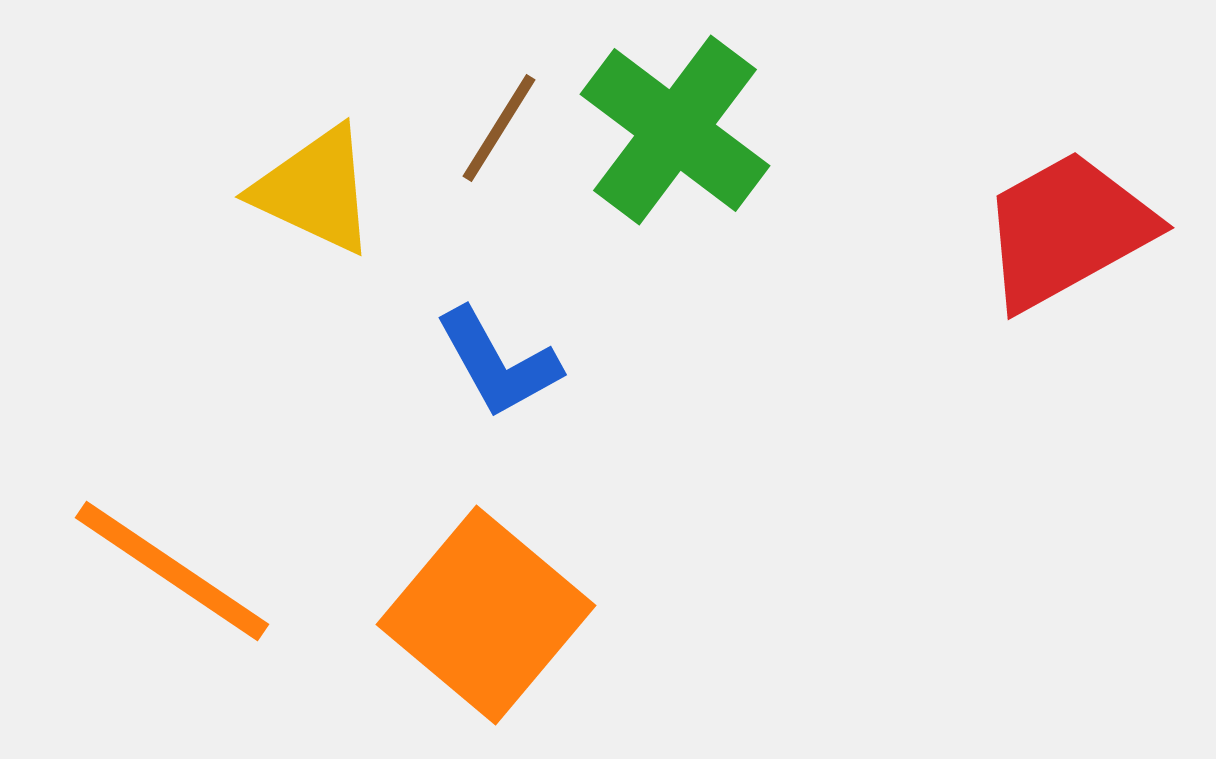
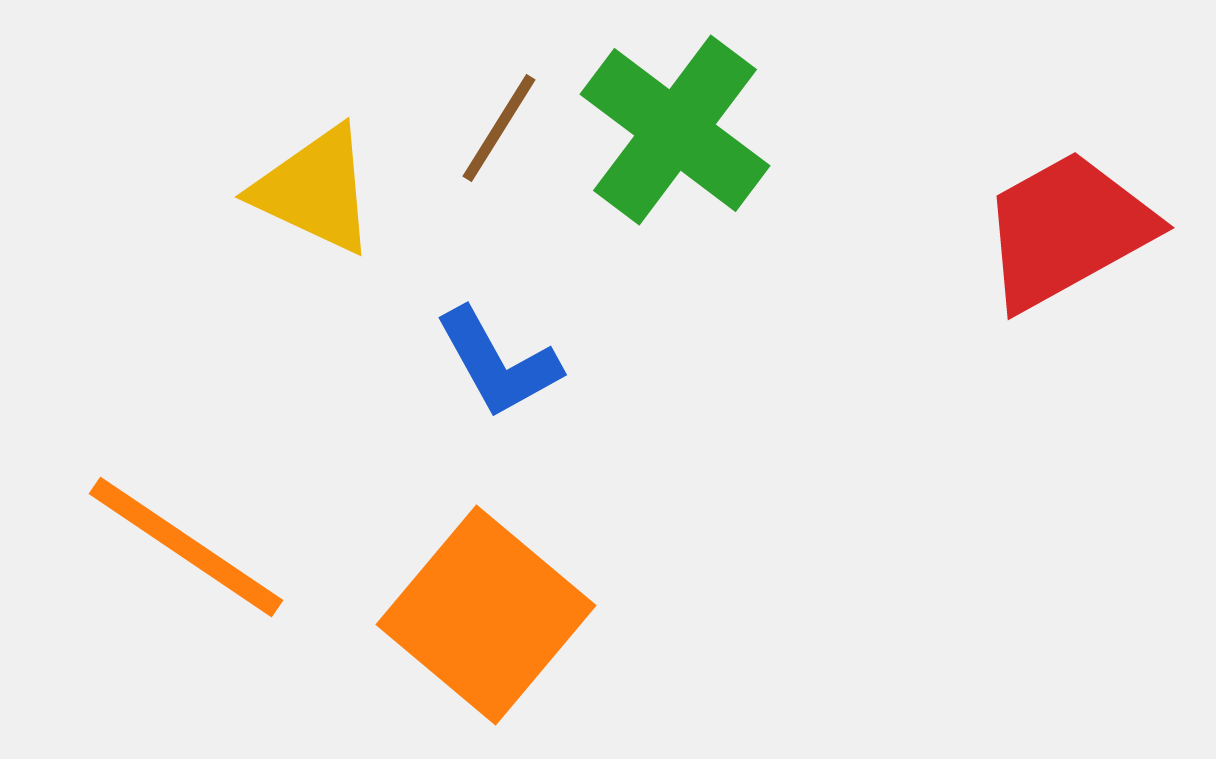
orange line: moved 14 px right, 24 px up
